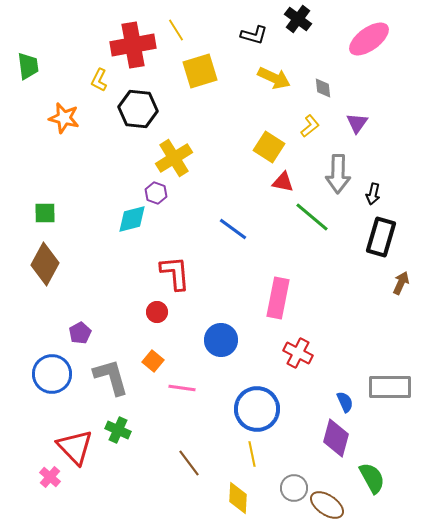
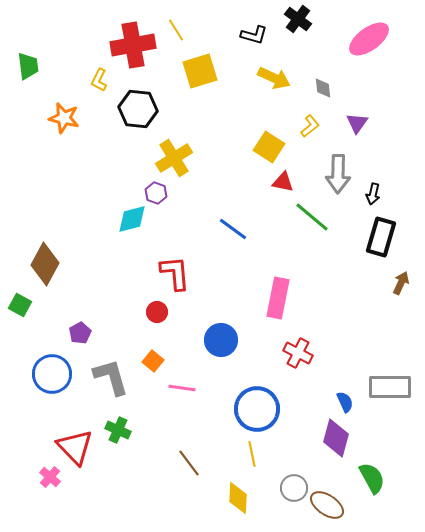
green square at (45, 213): moved 25 px left, 92 px down; rotated 30 degrees clockwise
